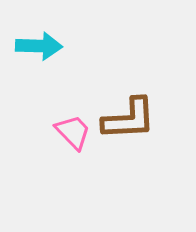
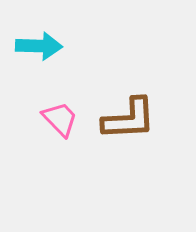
pink trapezoid: moved 13 px left, 13 px up
